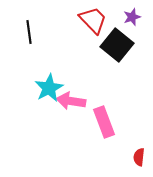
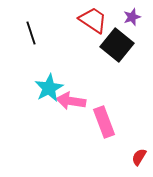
red trapezoid: rotated 12 degrees counterclockwise
black line: moved 2 px right, 1 px down; rotated 10 degrees counterclockwise
red semicircle: rotated 24 degrees clockwise
